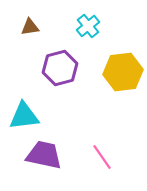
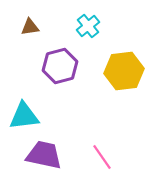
purple hexagon: moved 2 px up
yellow hexagon: moved 1 px right, 1 px up
